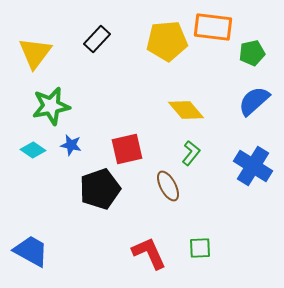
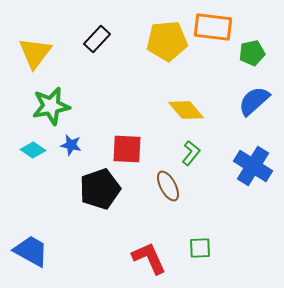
red square: rotated 16 degrees clockwise
red L-shape: moved 5 px down
